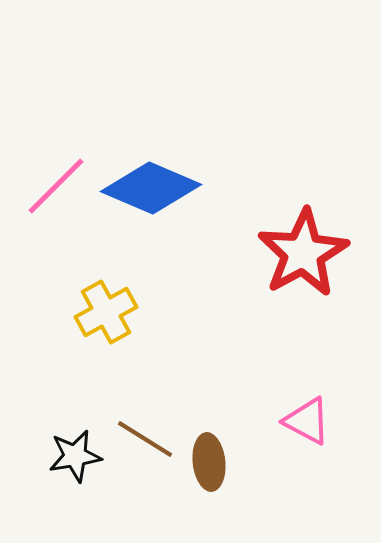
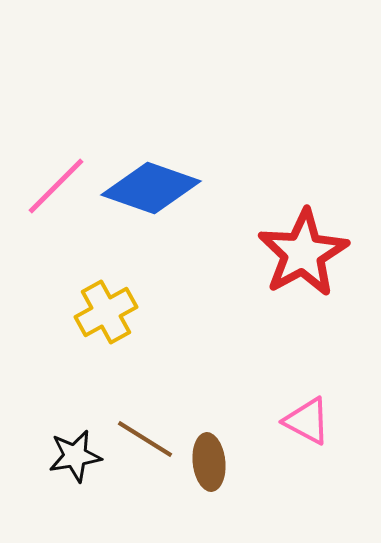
blue diamond: rotated 4 degrees counterclockwise
